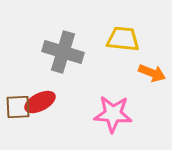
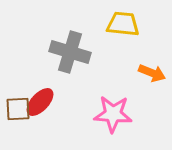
yellow trapezoid: moved 15 px up
gray cross: moved 7 px right
red ellipse: rotated 20 degrees counterclockwise
brown square: moved 2 px down
